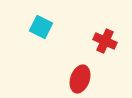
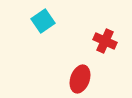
cyan square: moved 2 px right, 6 px up; rotated 30 degrees clockwise
